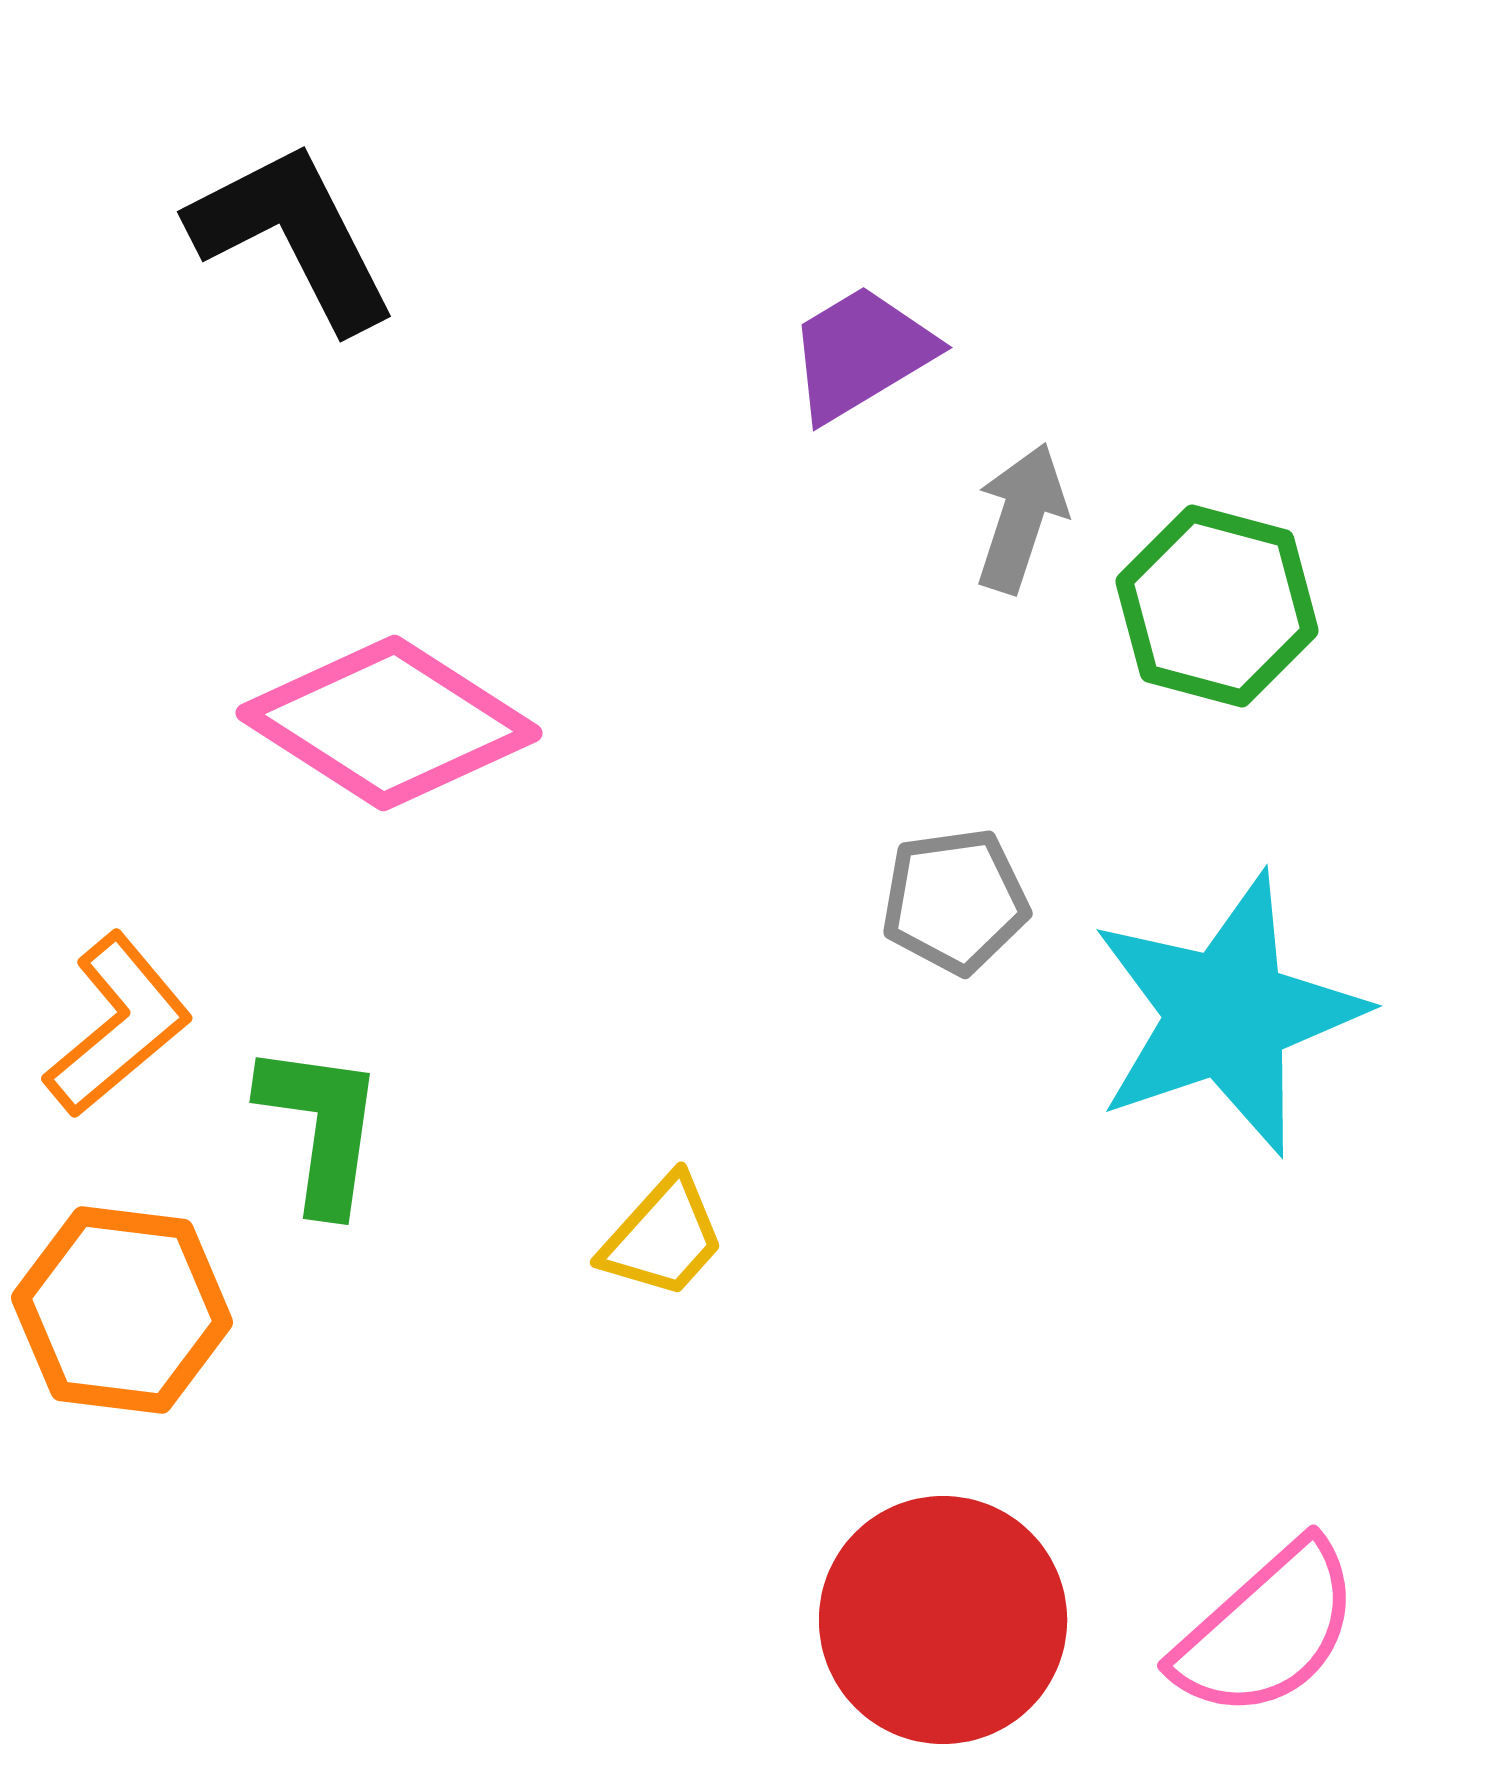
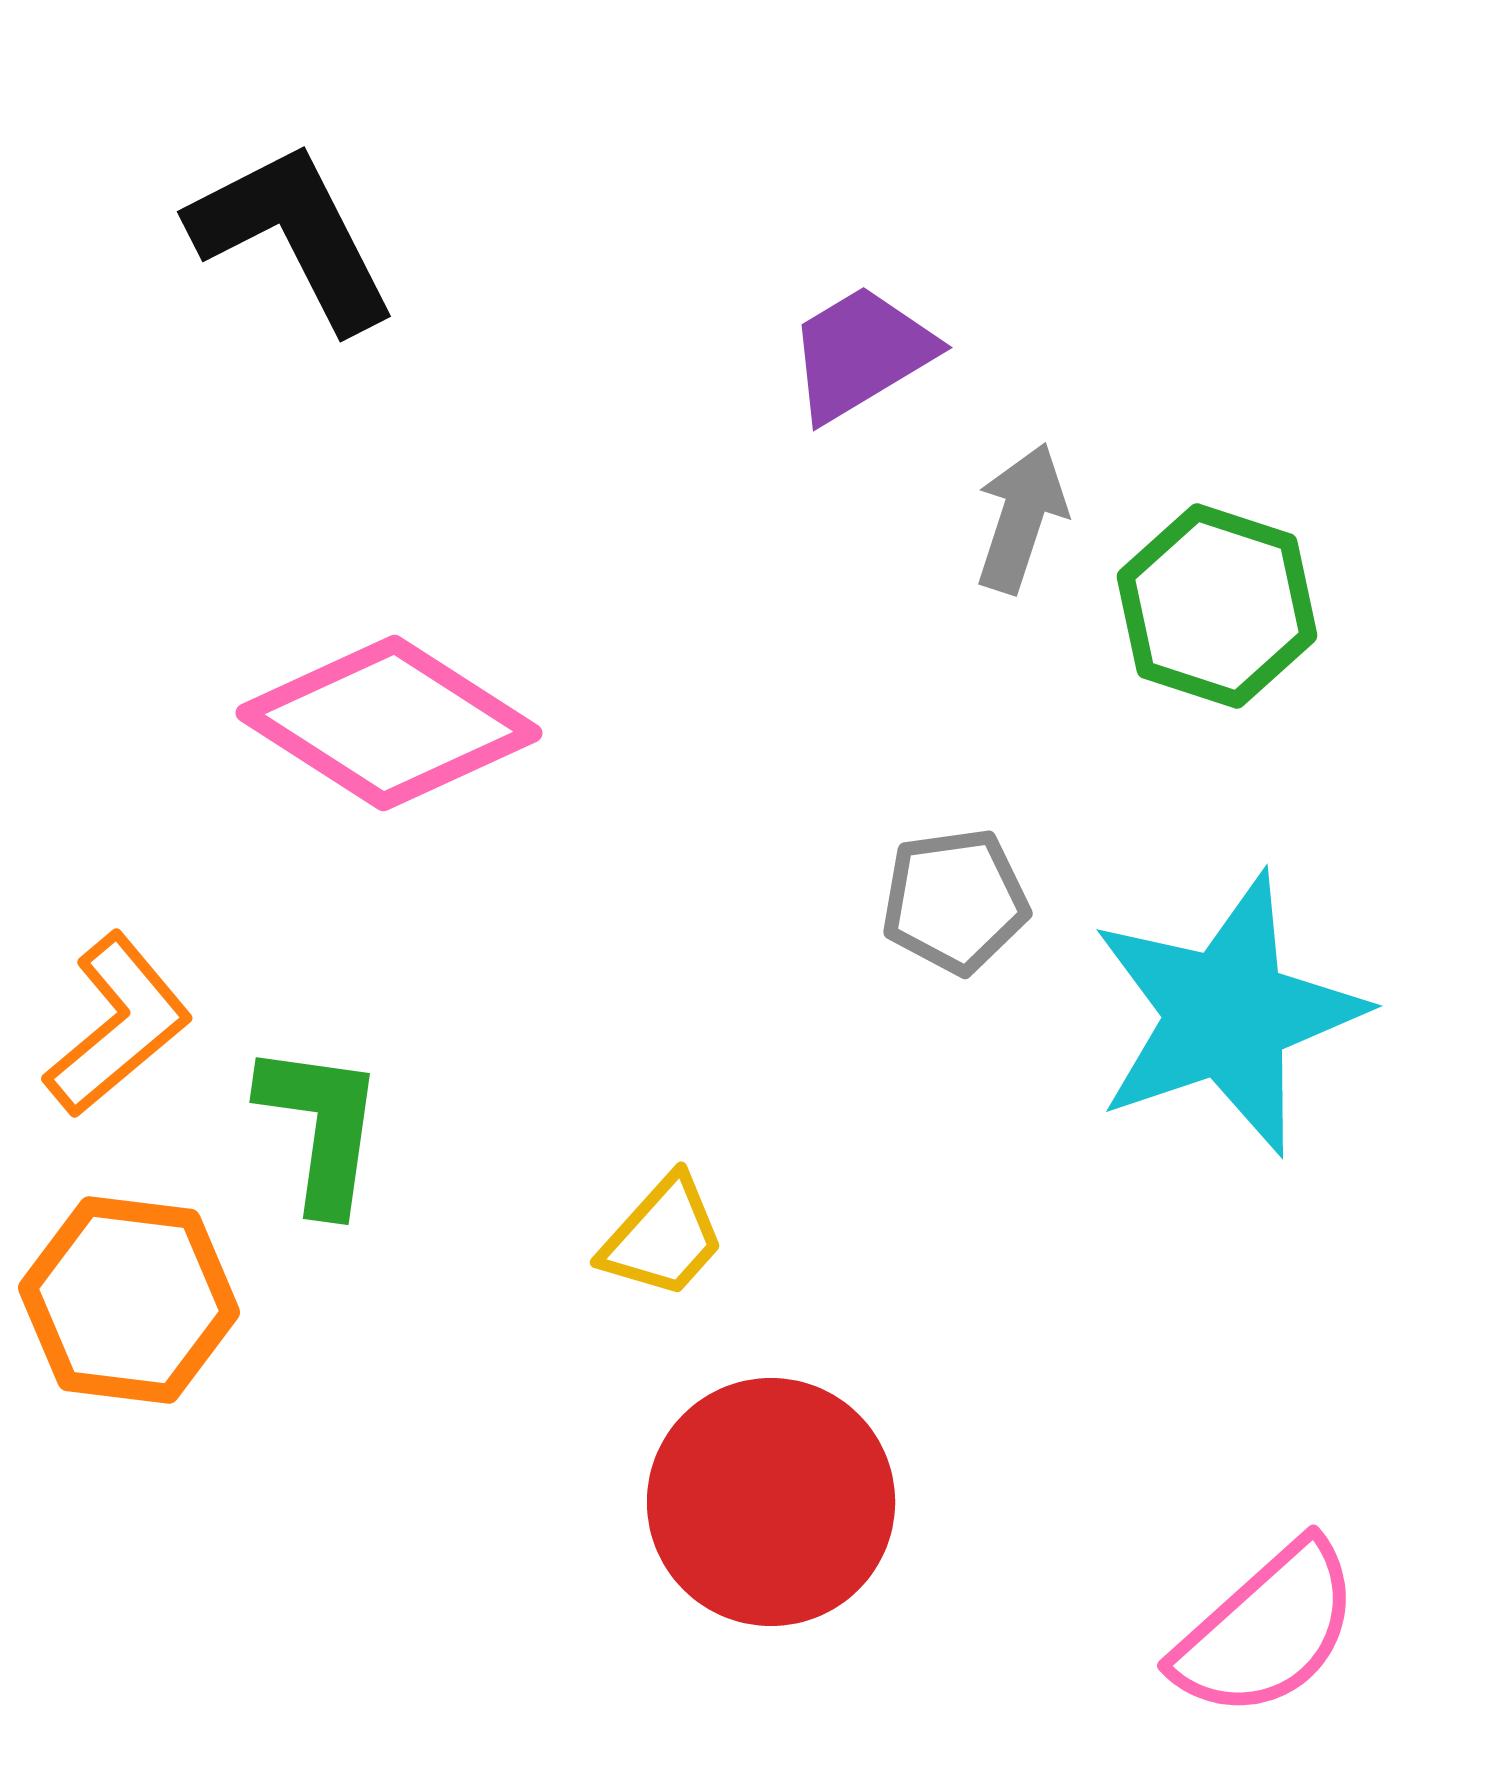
green hexagon: rotated 3 degrees clockwise
orange hexagon: moved 7 px right, 10 px up
red circle: moved 172 px left, 118 px up
